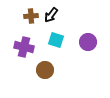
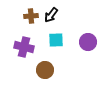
cyan square: rotated 21 degrees counterclockwise
